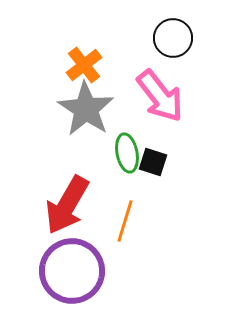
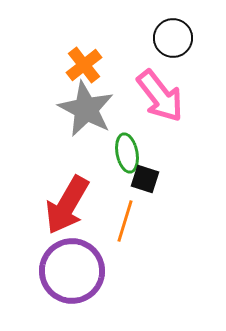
gray star: rotated 6 degrees counterclockwise
black square: moved 8 px left, 17 px down
